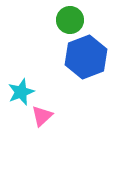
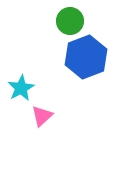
green circle: moved 1 px down
cyan star: moved 4 px up; rotated 8 degrees counterclockwise
